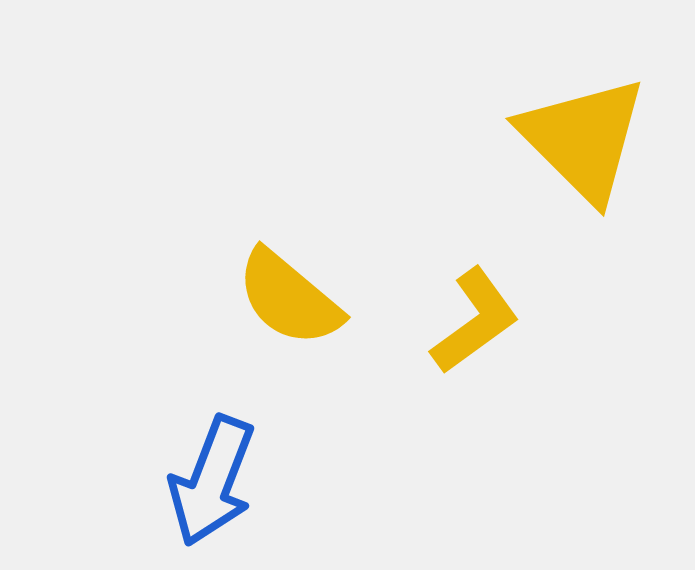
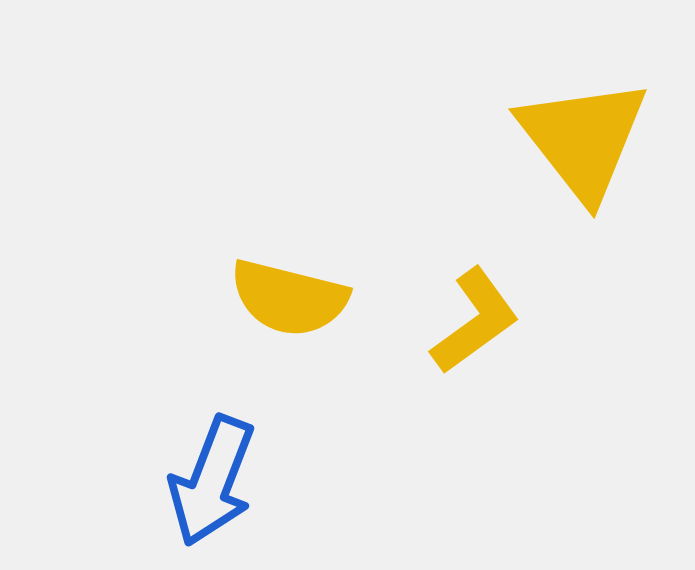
yellow triangle: rotated 7 degrees clockwise
yellow semicircle: rotated 26 degrees counterclockwise
